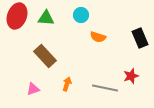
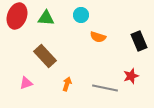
black rectangle: moved 1 px left, 3 px down
pink triangle: moved 7 px left, 6 px up
